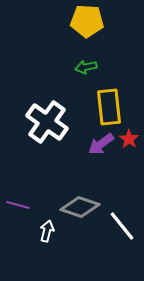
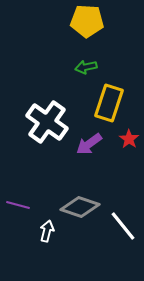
yellow rectangle: moved 4 px up; rotated 24 degrees clockwise
purple arrow: moved 12 px left
white line: moved 1 px right
